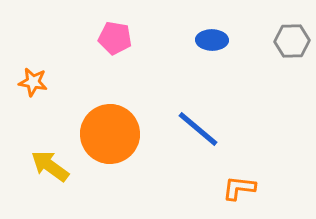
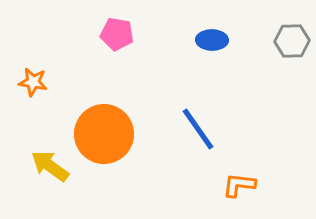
pink pentagon: moved 2 px right, 4 px up
blue line: rotated 15 degrees clockwise
orange circle: moved 6 px left
orange L-shape: moved 3 px up
